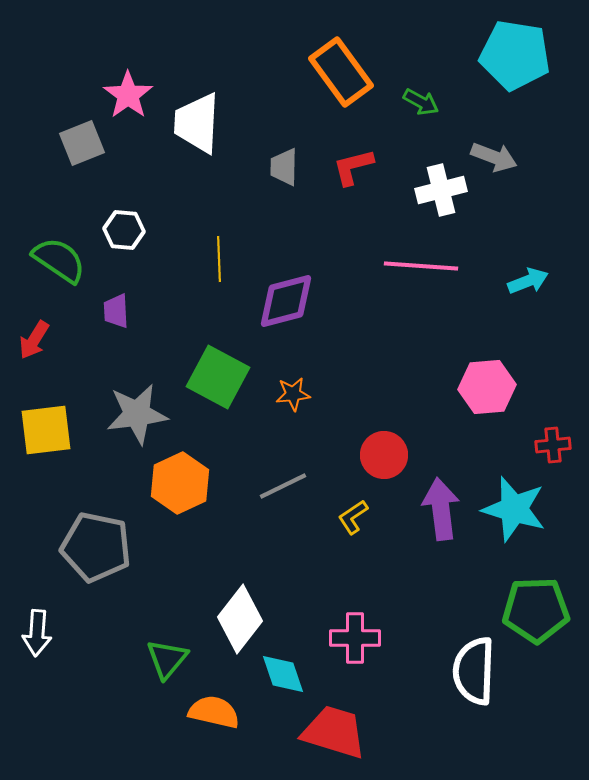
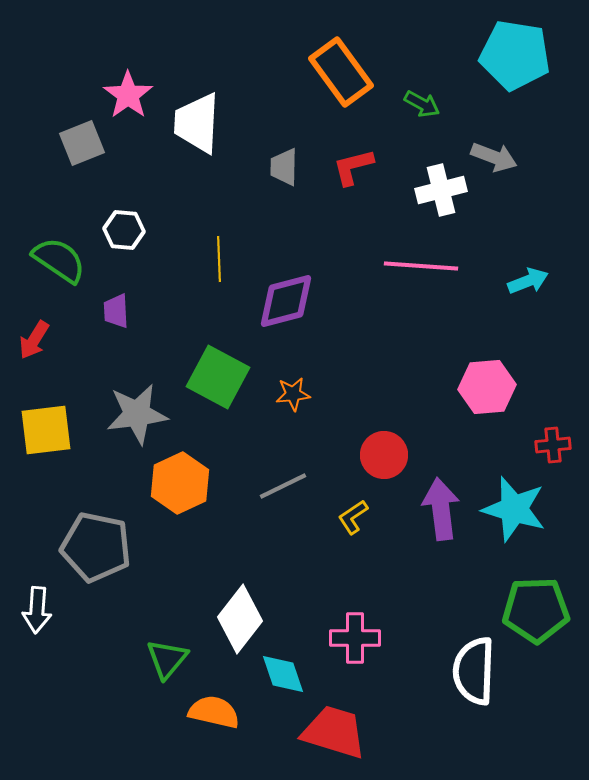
green arrow: moved 1 px right, 2 px down
white arrow: moved 23 px up
